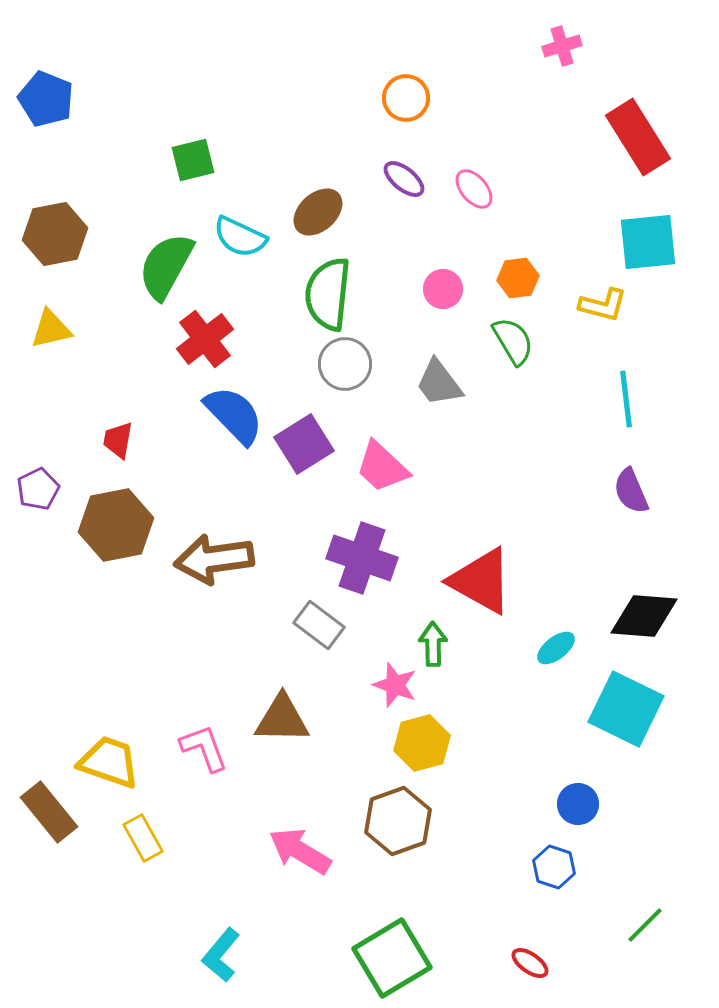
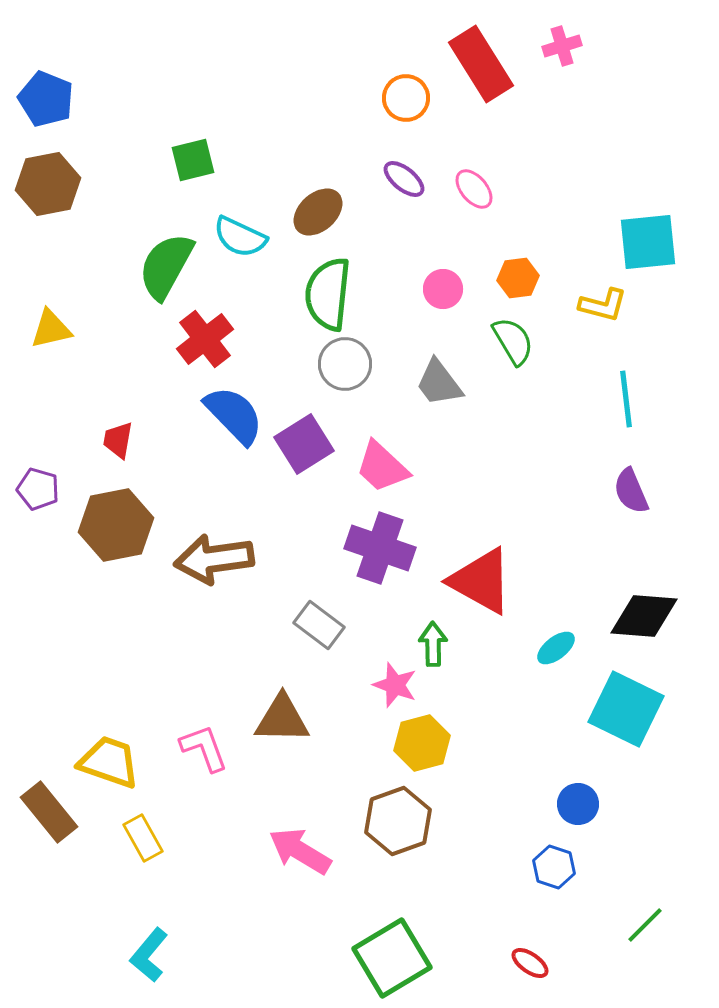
red rectangle at (638, 137): moved 157 px left, 73 px up
brown hexagon at (55, 234): moved 7 px left, 50 px up
purple pentagon at (38, 489): rotated 30 degrees counterclockwise
purple cross at (362, 558): moved 18 px right, 10 px up
cyan L-shape at (221, 955): moved 72 px left
